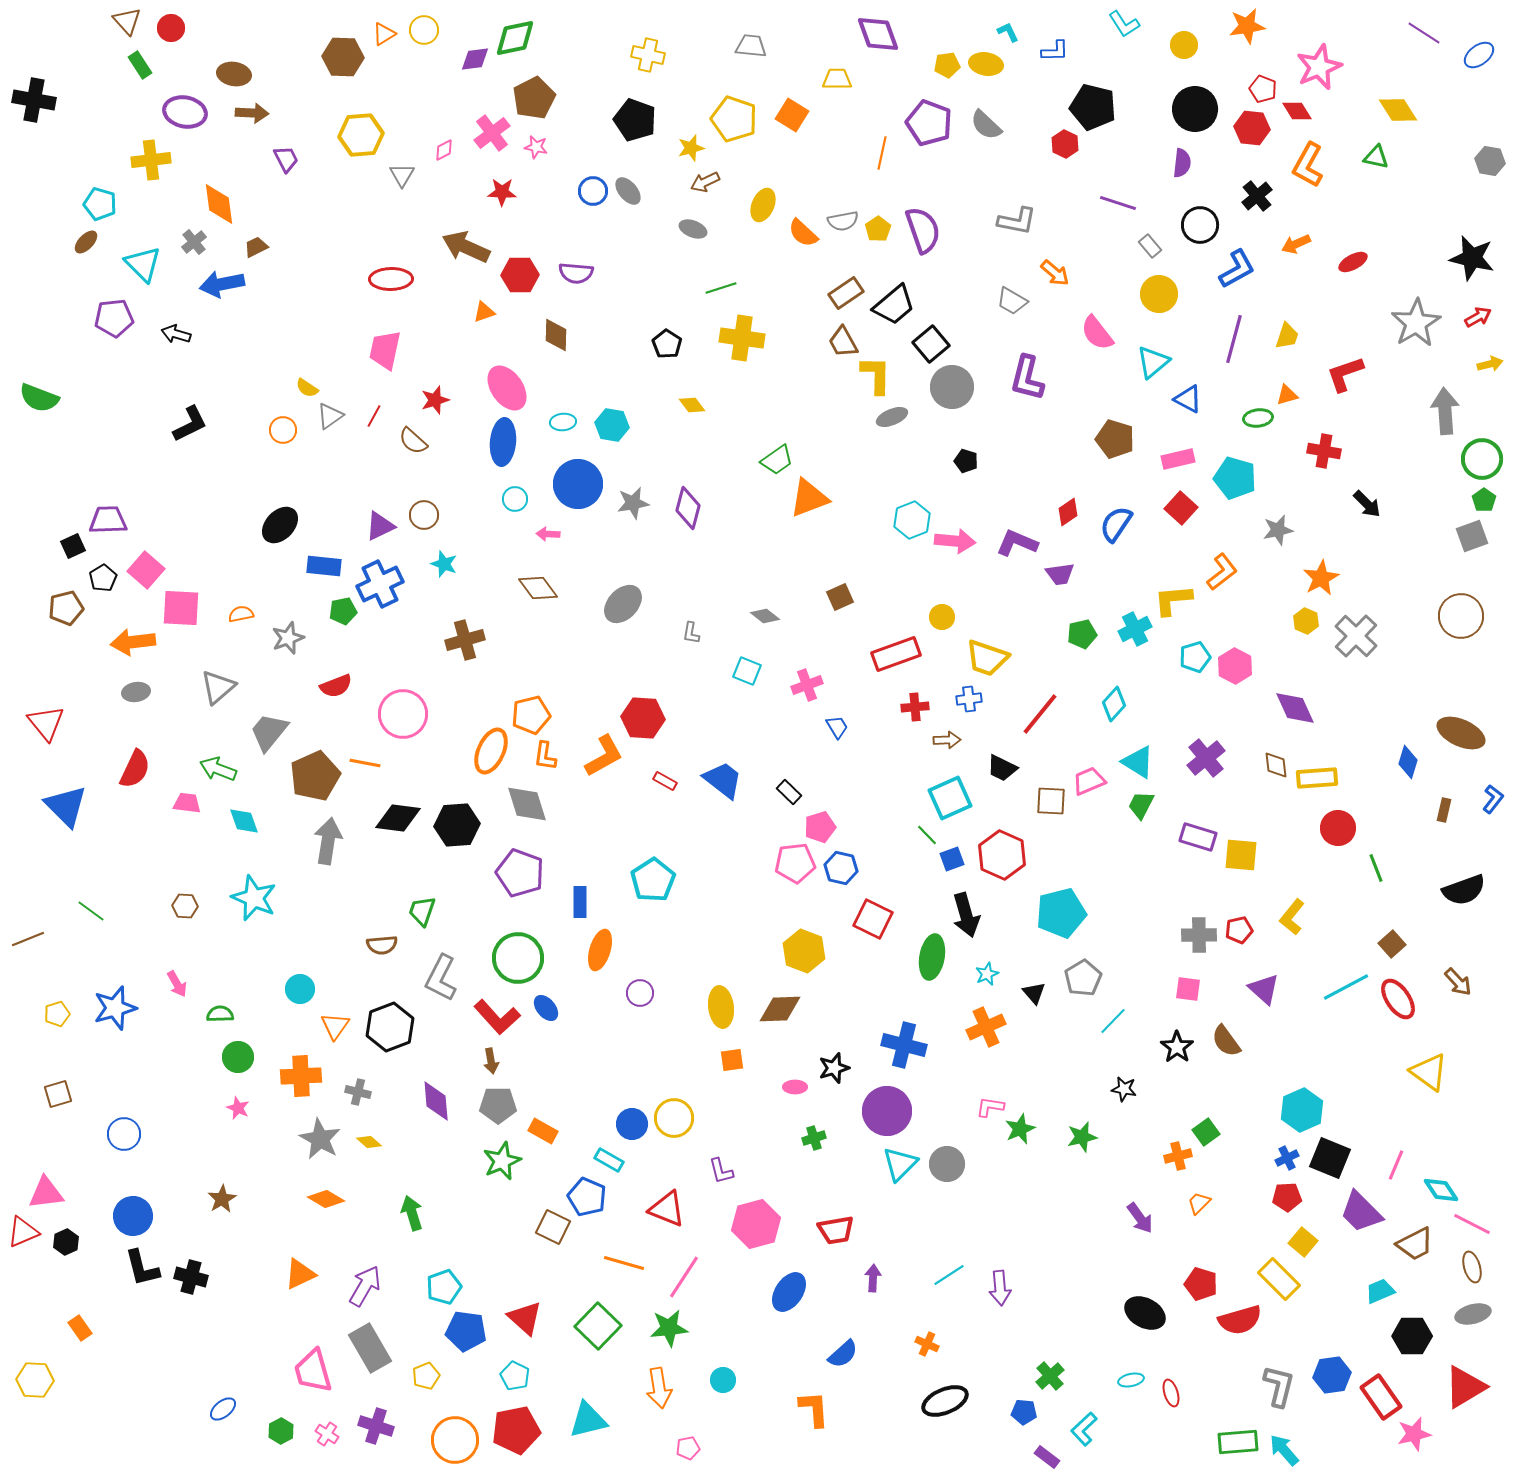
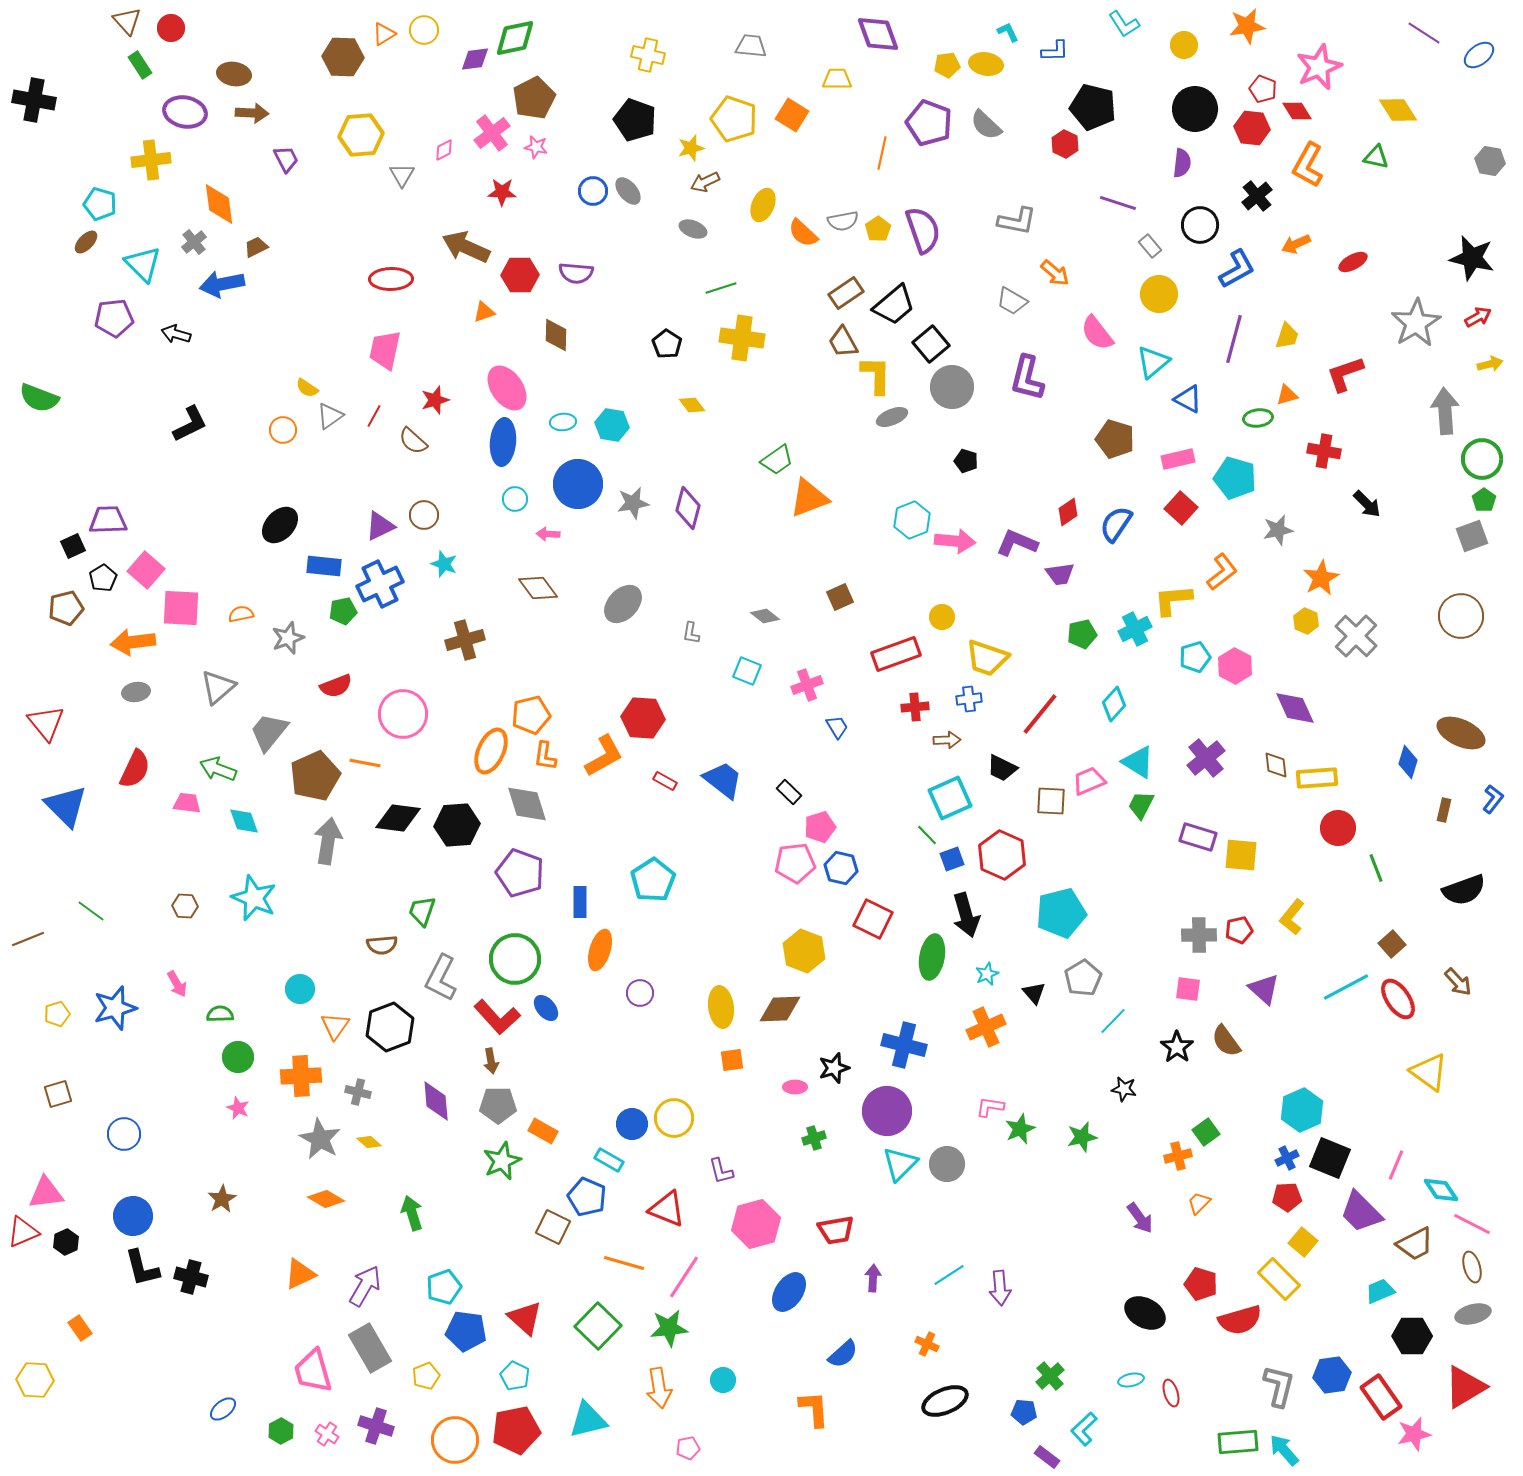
green circle at (518, 958): moved 3 px left, 1 px down
